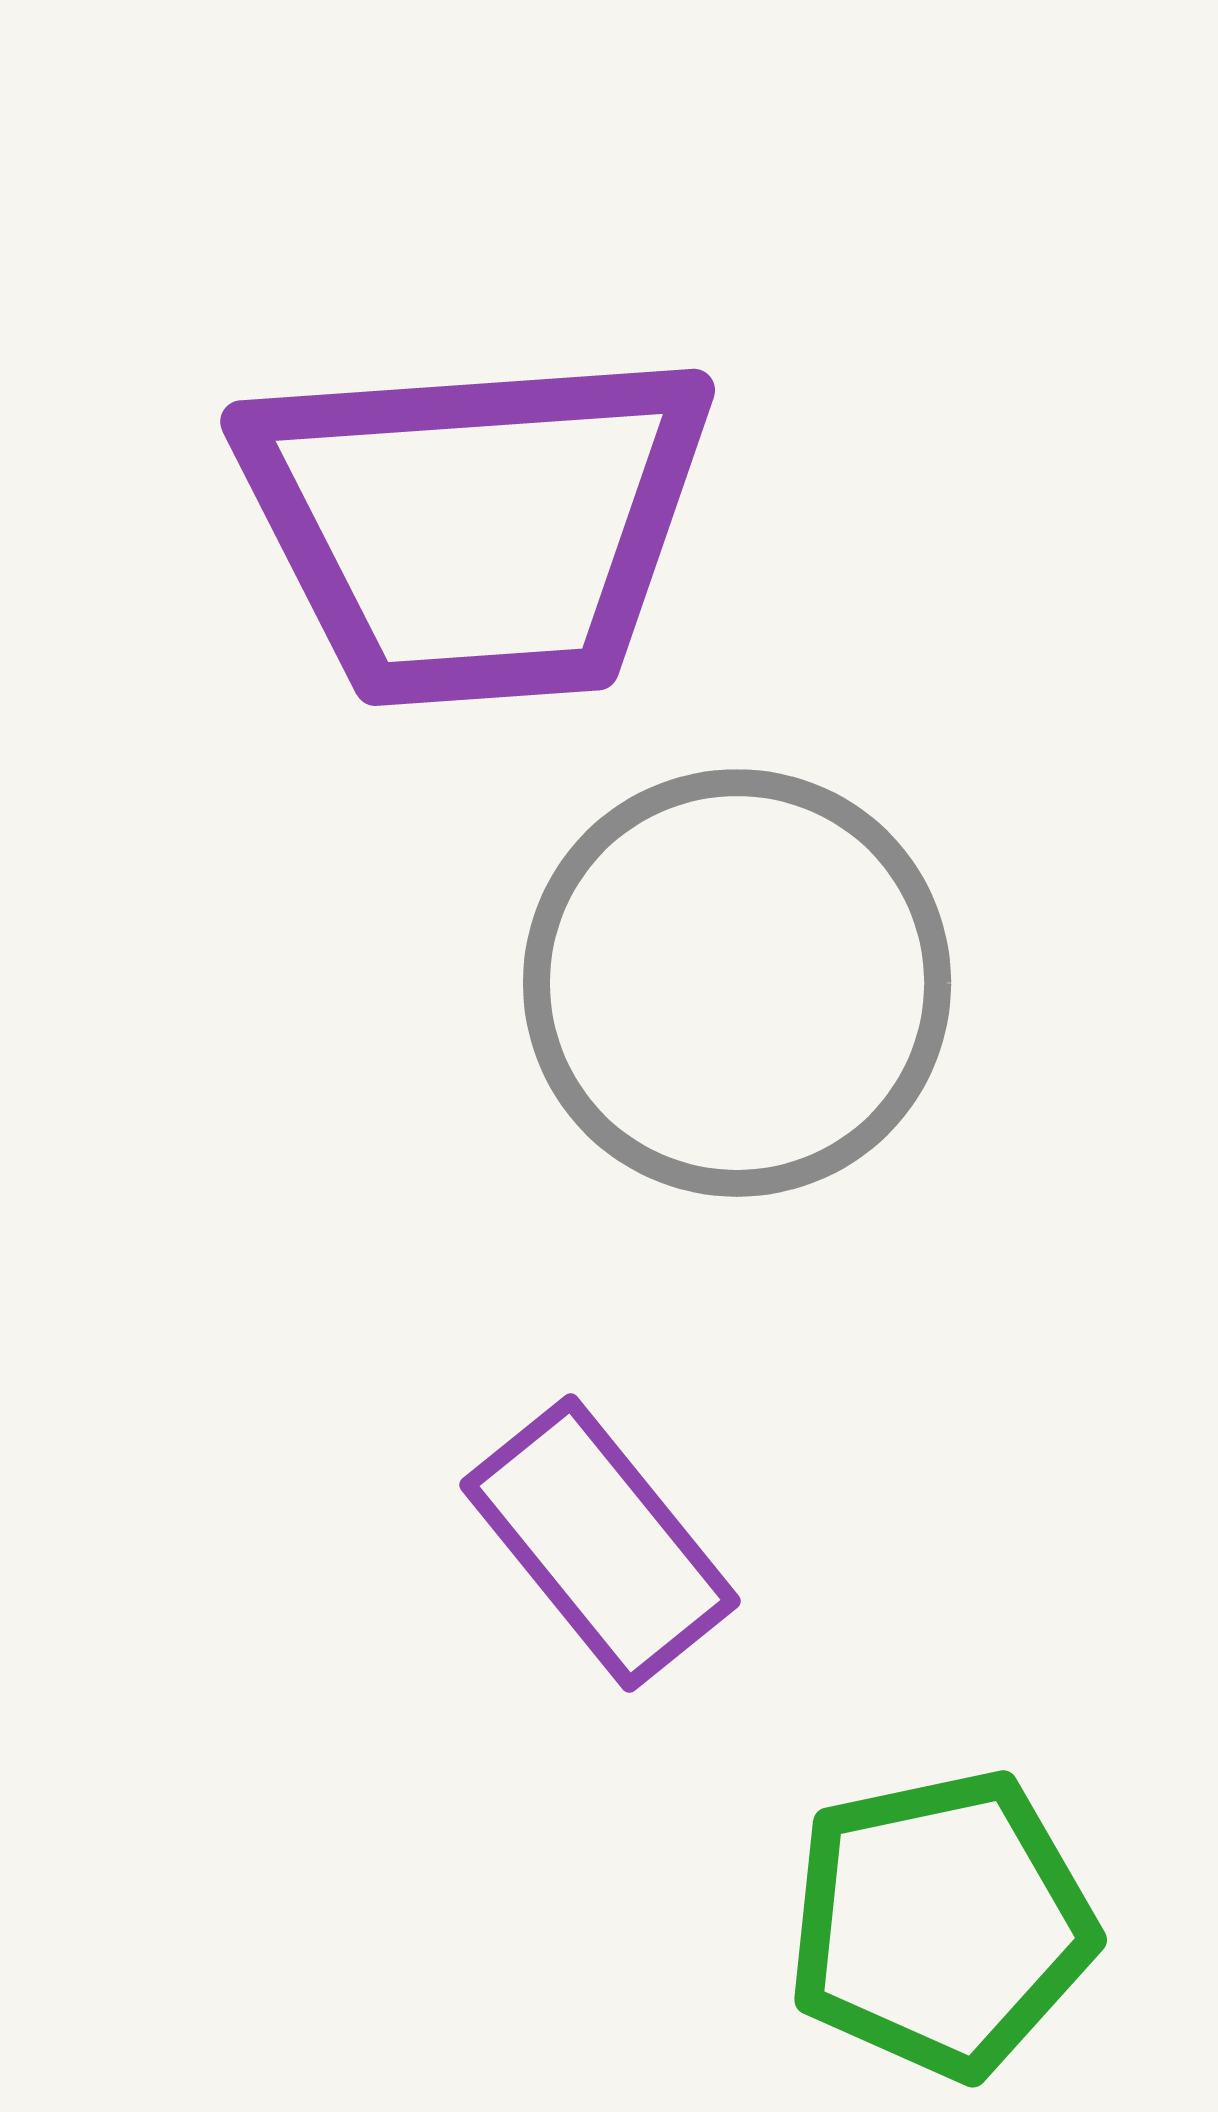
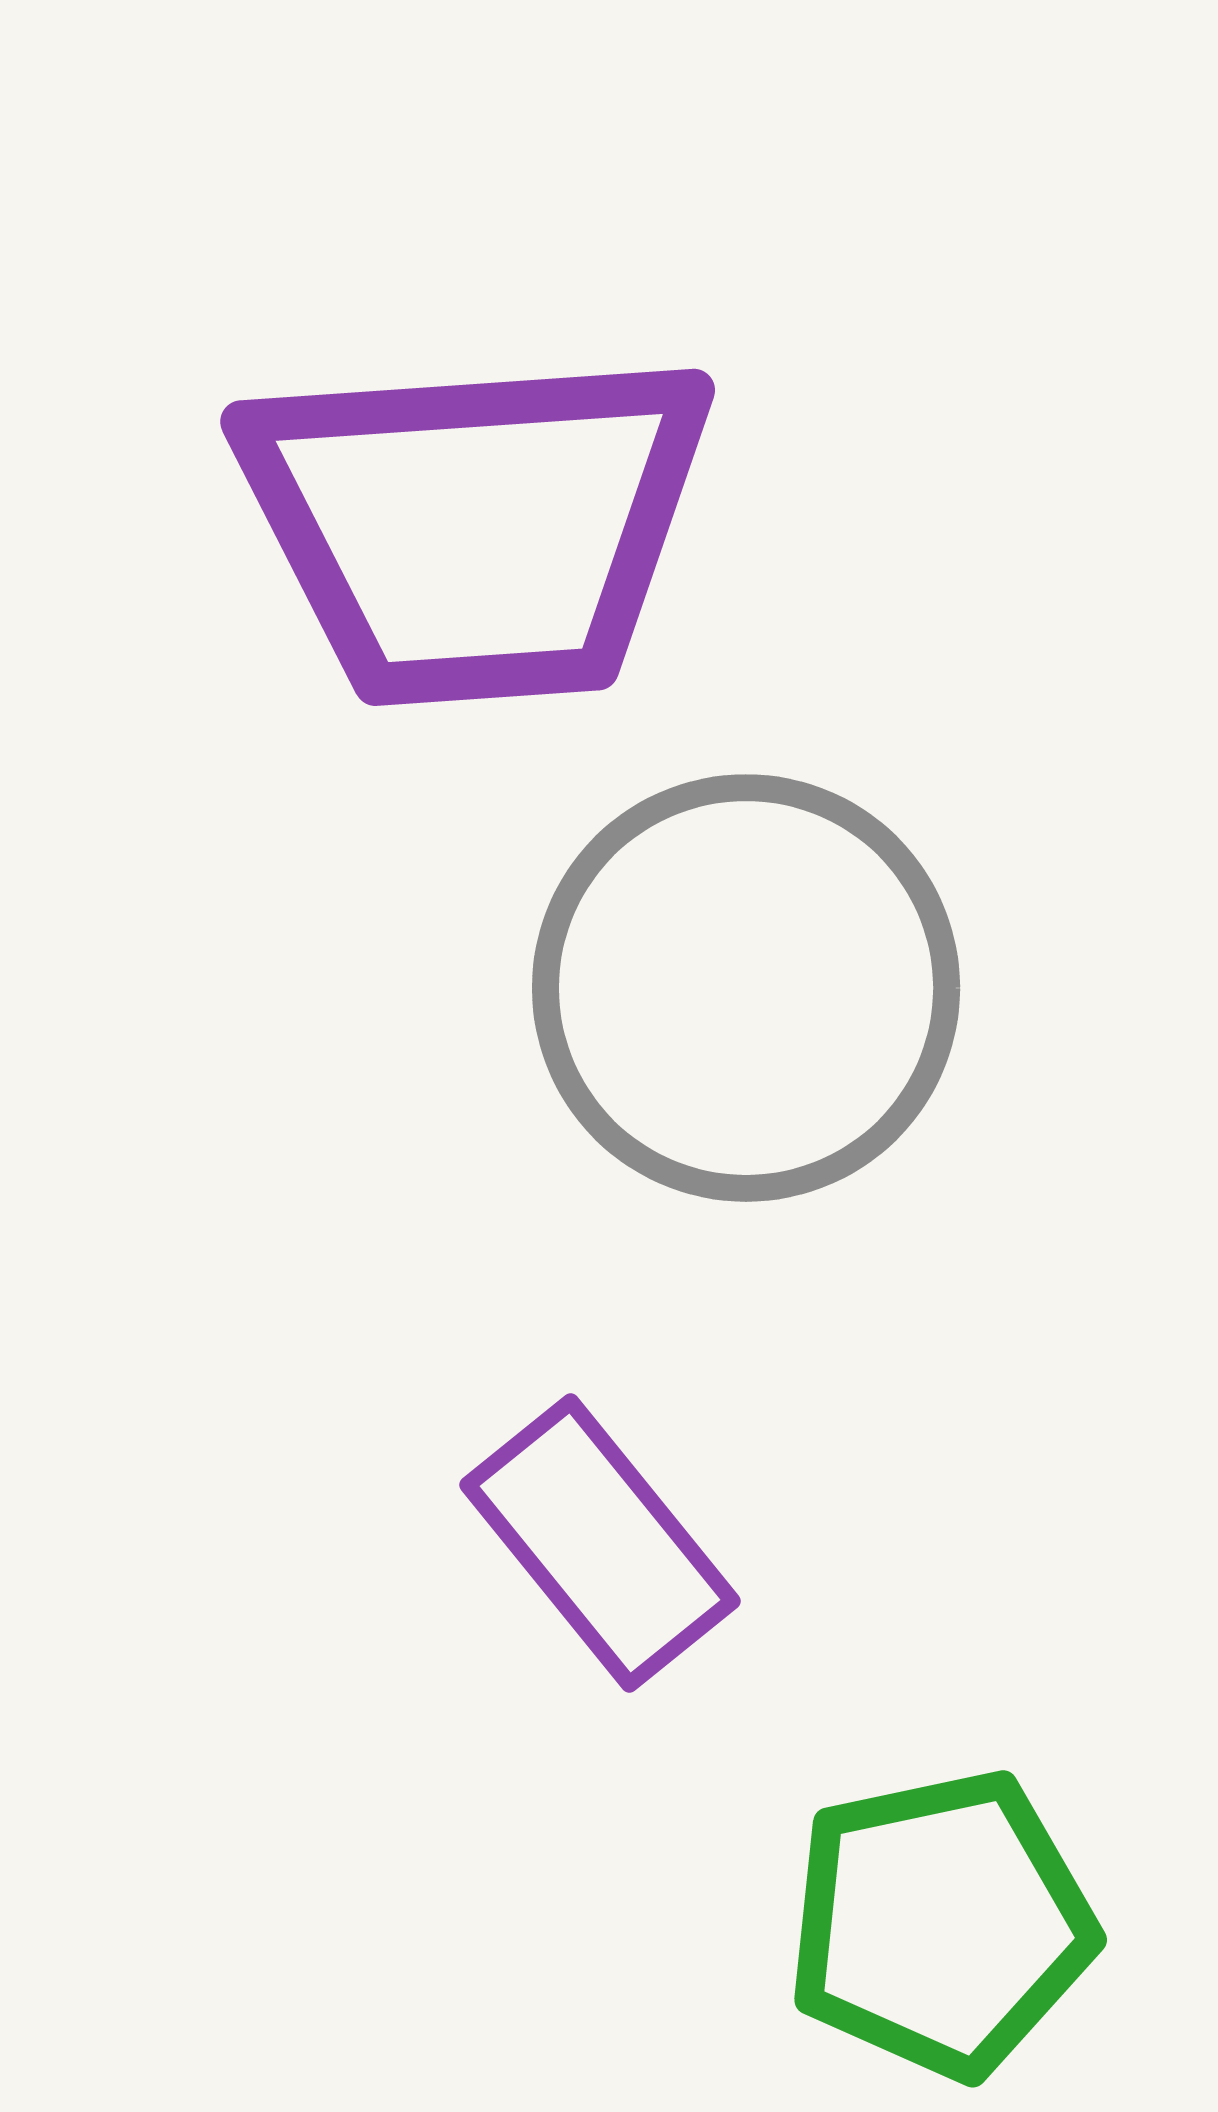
gray circle: moved 9 px right, 5 px down
